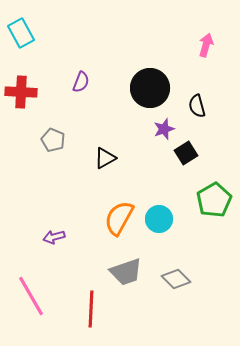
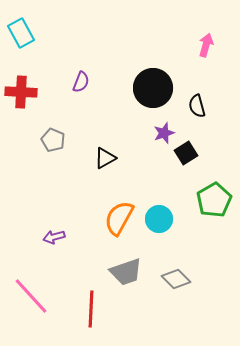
black circle: moved 3 px right
purple star: moved 4 px down
pink line: rotated 12 degrees counterclockwise
